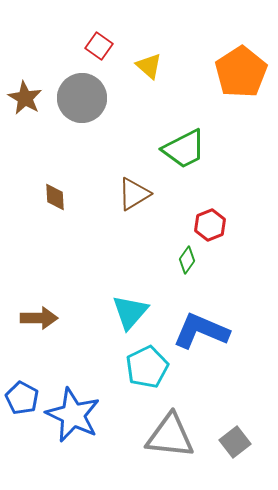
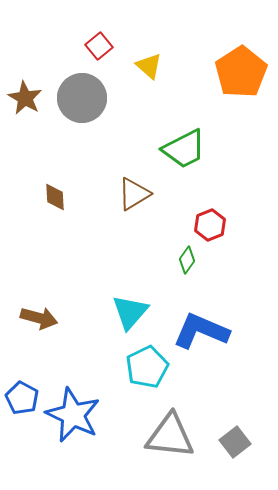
red square: rotated 16 degrees clockwise
brown arrow: rotated 15 degrees clockwise
